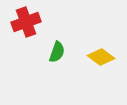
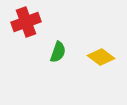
green semicircle: moved 1 px right
